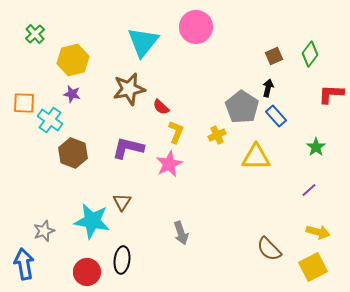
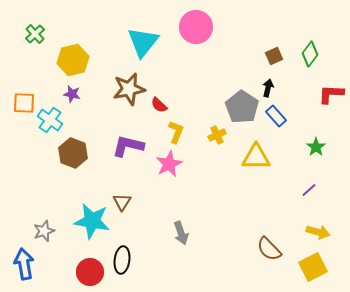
red semicircle: moved 2 px left, 2 px up
purple L-shape: moved 2 px up
red circle: moved 3 px right
